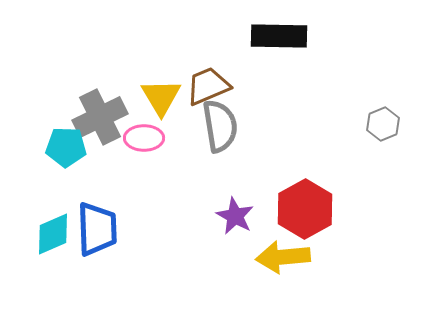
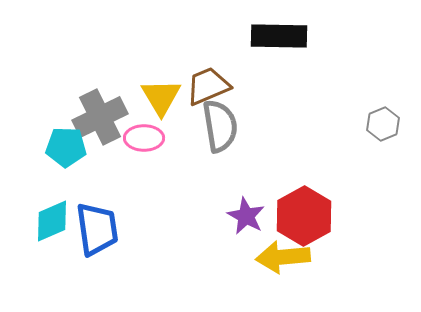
red hexagon: moved 1 px left, 7 px down
purple star: moved 11 px right
blue trapezoid: rotated 6 degrees counterclockwise
cyan diamond: moved 1 px left, 13 px up
